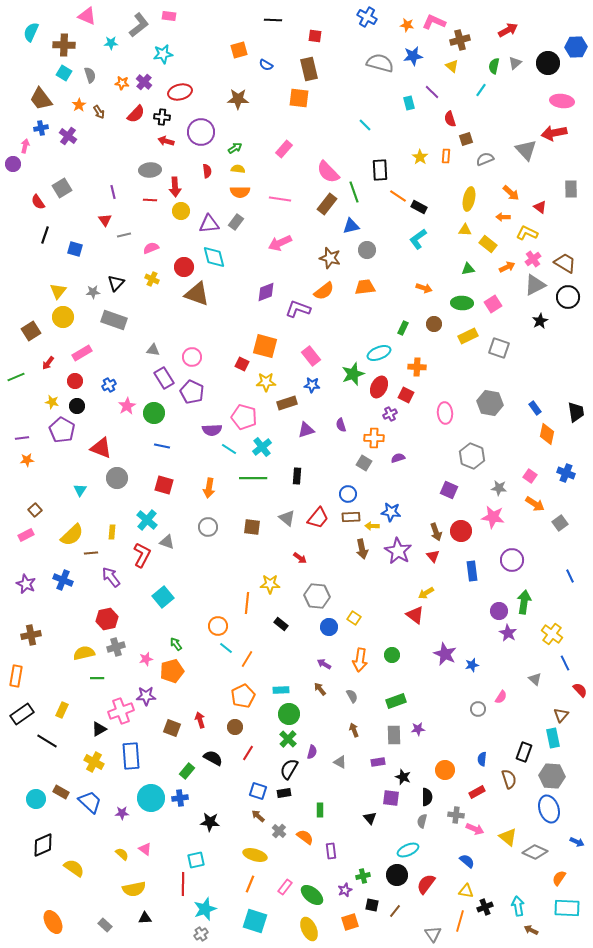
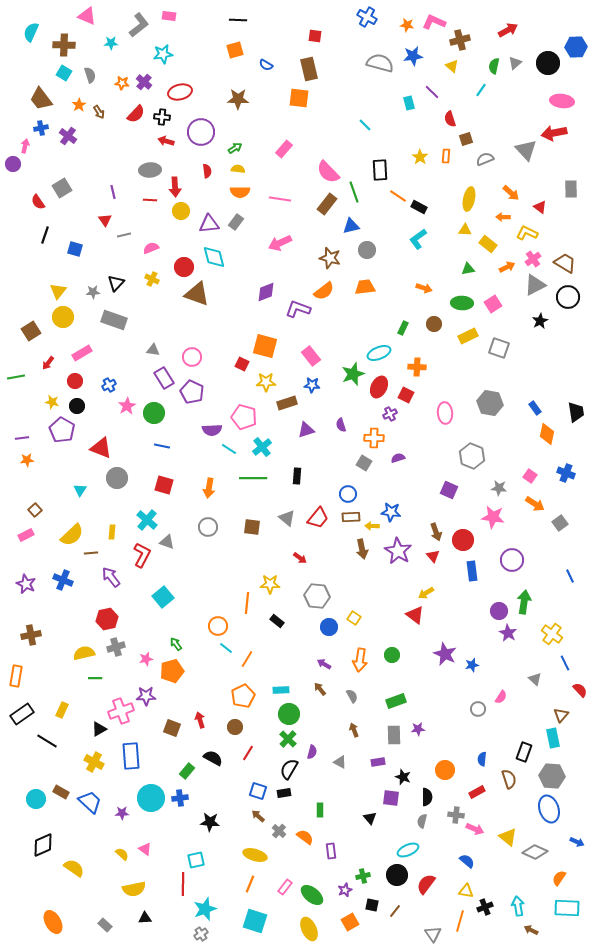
black line at (273, 20): moved 35 px left
orange square at (239, 50): moved 4 px left
green line at (16, 377): rotated 12 degrees clockwise
red circle at (461, 531): moved 2 px right, 9 px down
black rectangle at (281, 624): moved 4 px left, 3 px up
green line at (97, 678): moved 2 px left
orange square at (350, 922): rotated 12 degrees counterclockwise
